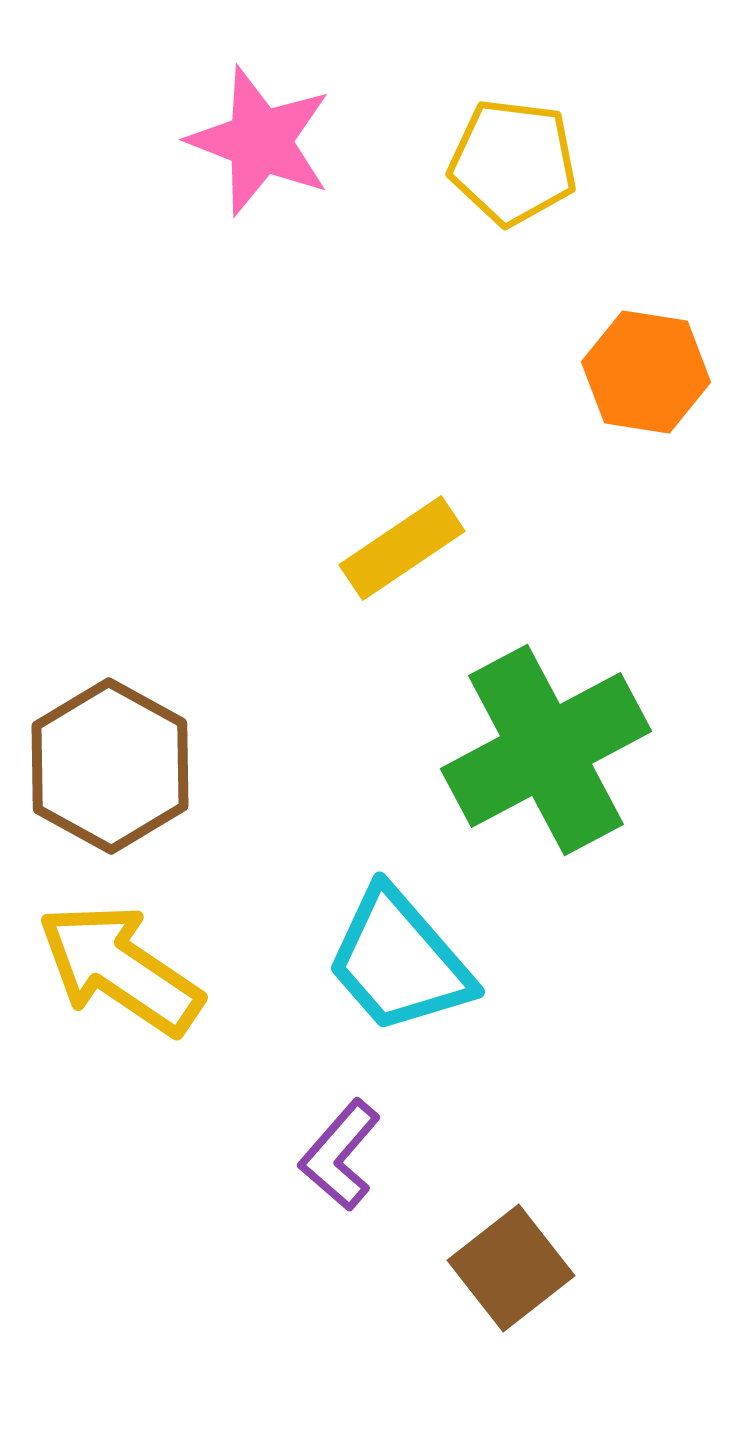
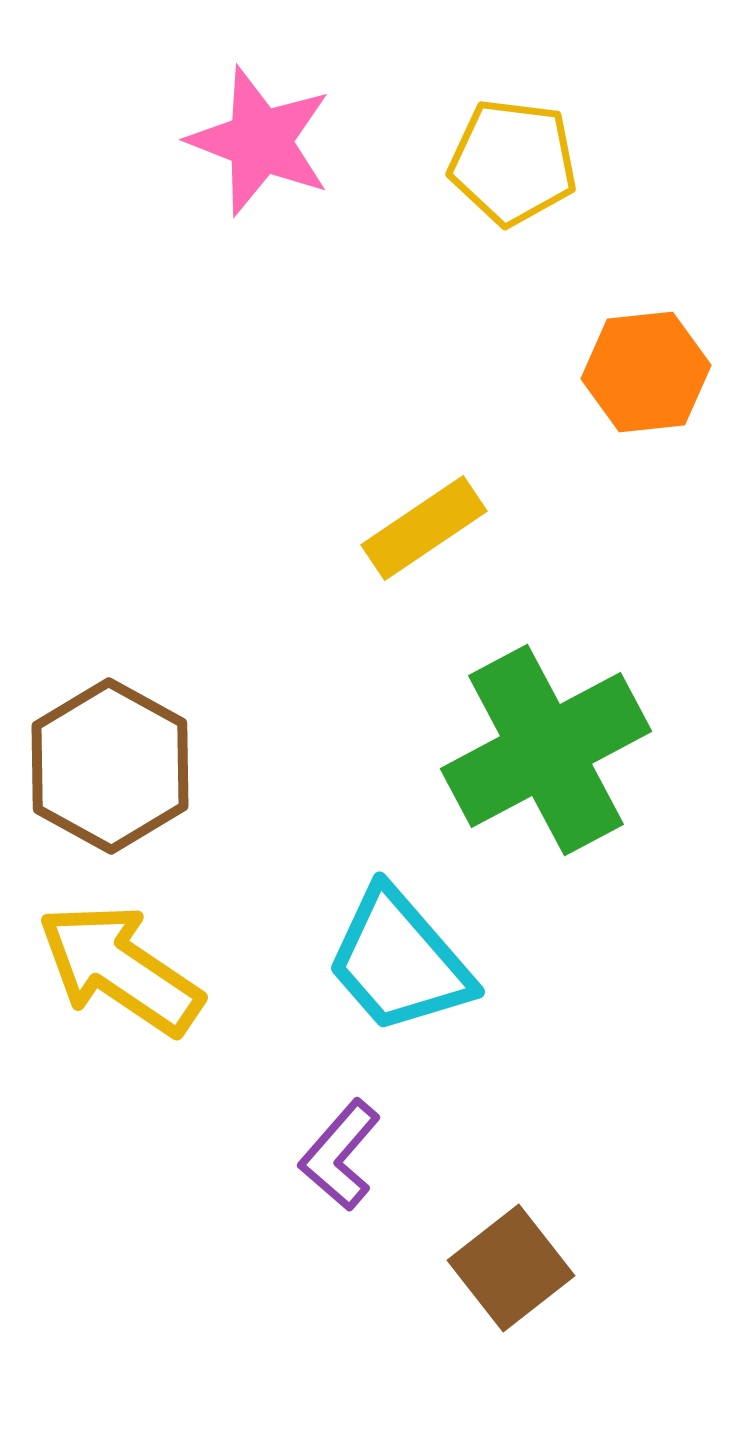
orange hexagon: rotated 15 degrees counterclockwise
yellow rectangle: moved 22 px right, 20 px up
